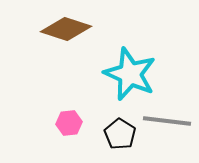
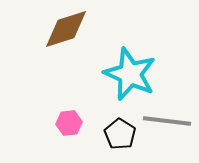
brown diamond: rotated 36 degrees counterclockwise
